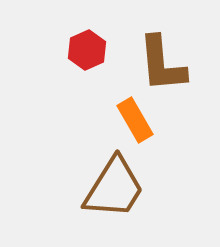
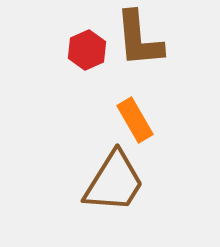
brown L-shape: moved 23 px left, 25 px up
brown trapezoid: moved 6 px up
